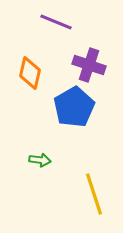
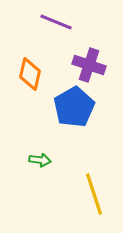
orange diamond: moved 1 px down
